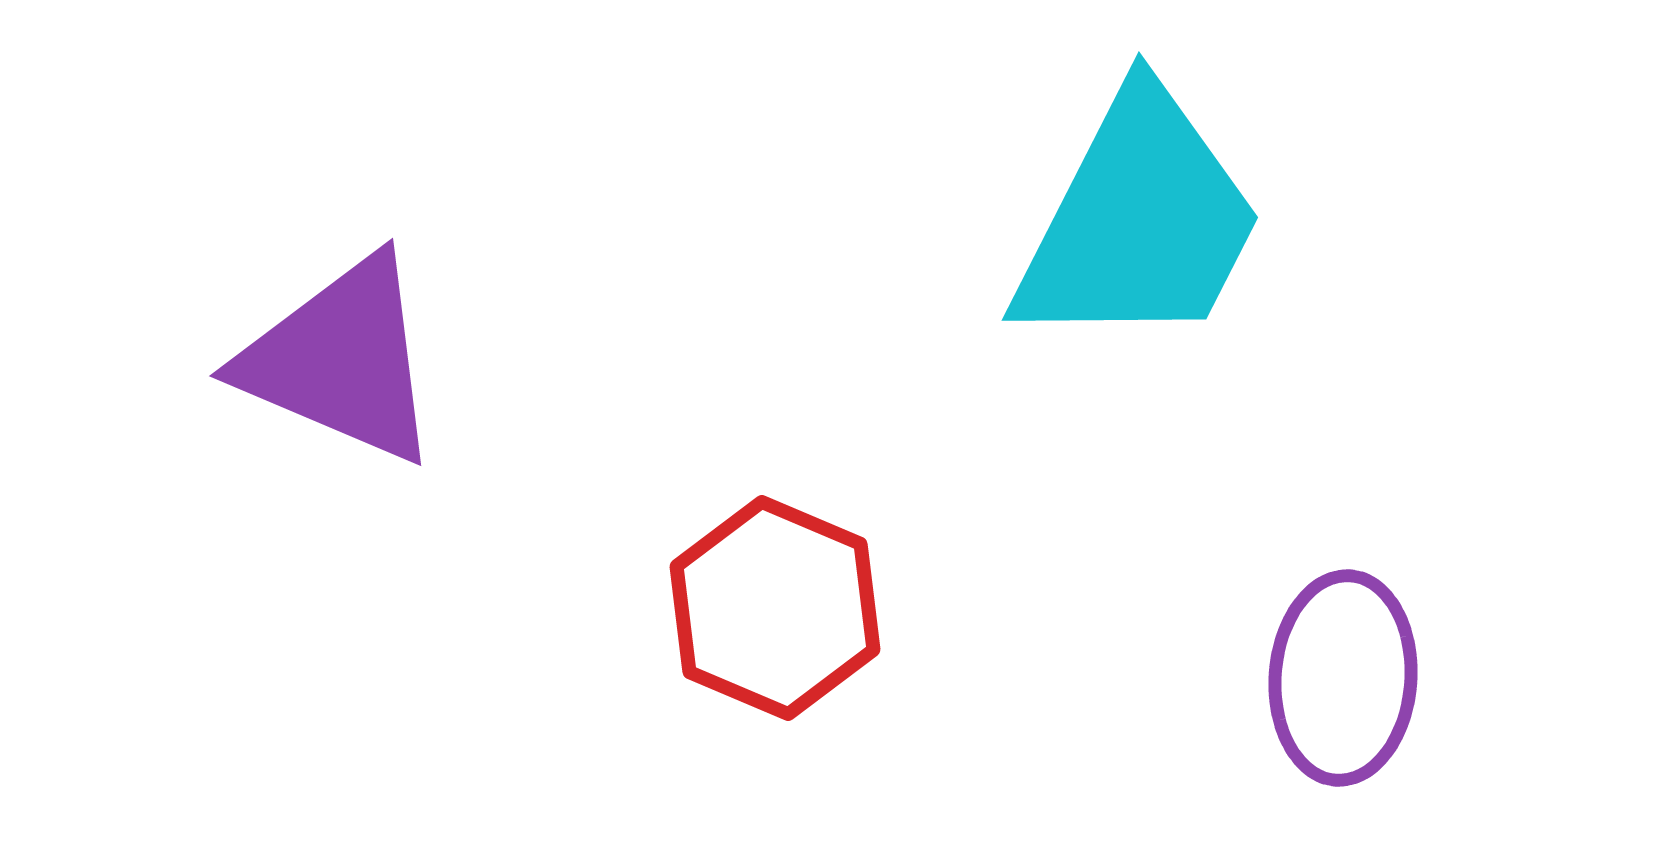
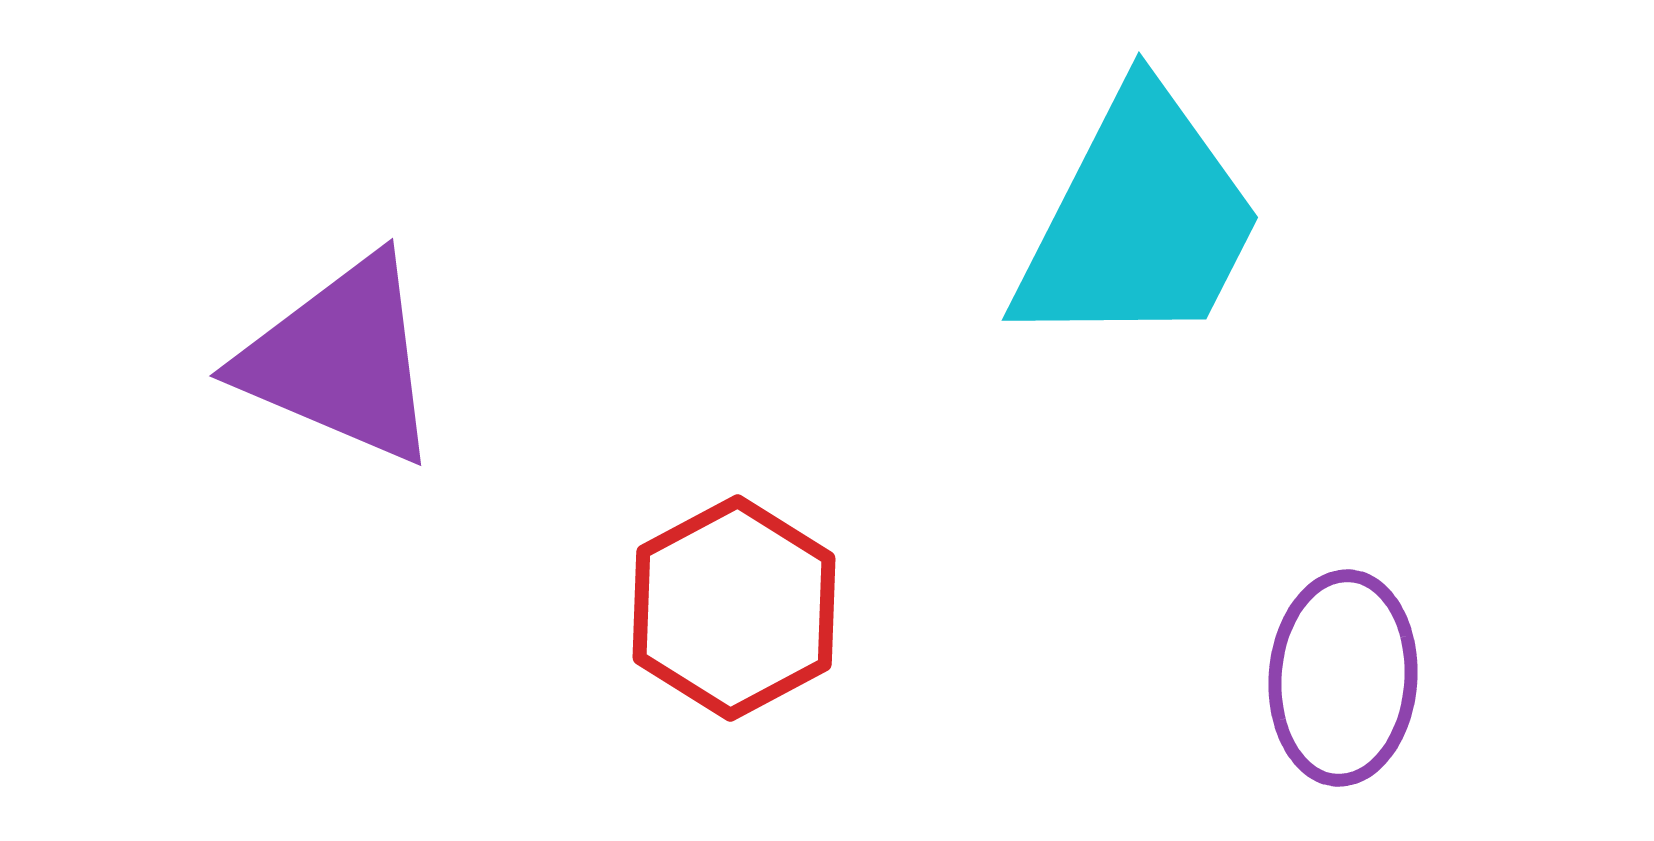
red hexagon: moved 41 px left; rotated 9 degrees clockwise
